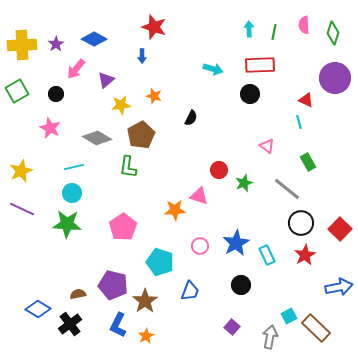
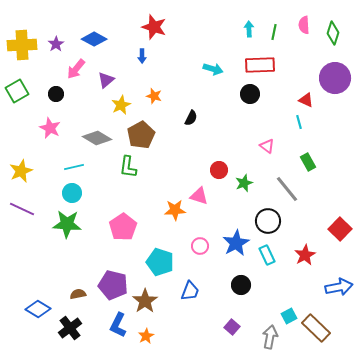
yellow star at (121, 105): rotated 18 degrees counterclockwise
gray line at (287, 189): rotated 12 degrees clockwise
black circle at (301, 223): moved 33 px left, 2 px up
black cross at (70, 324): moved 4 px down
